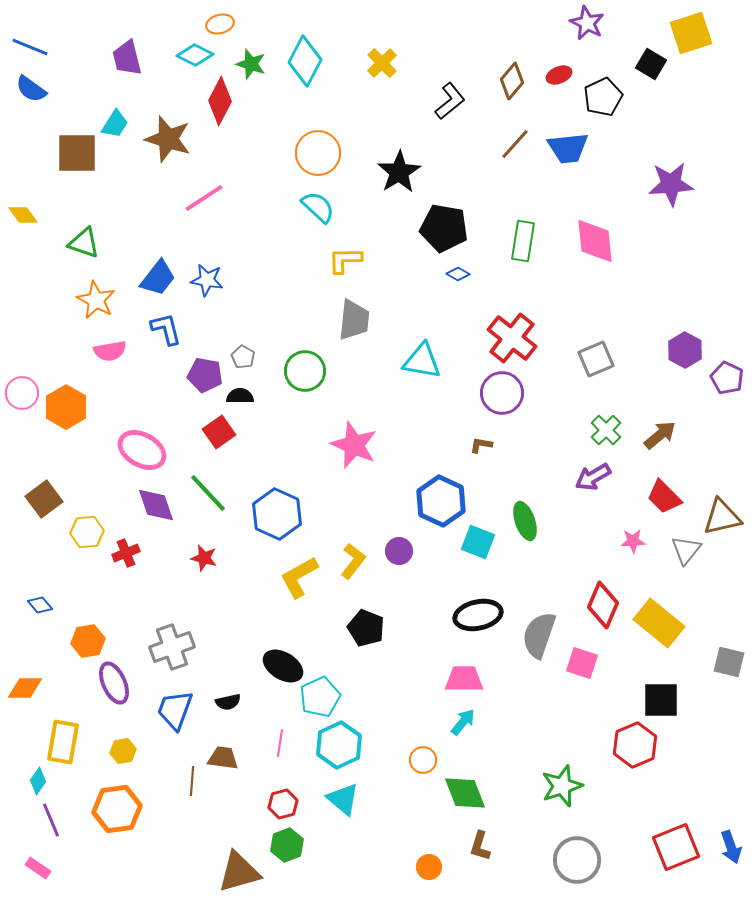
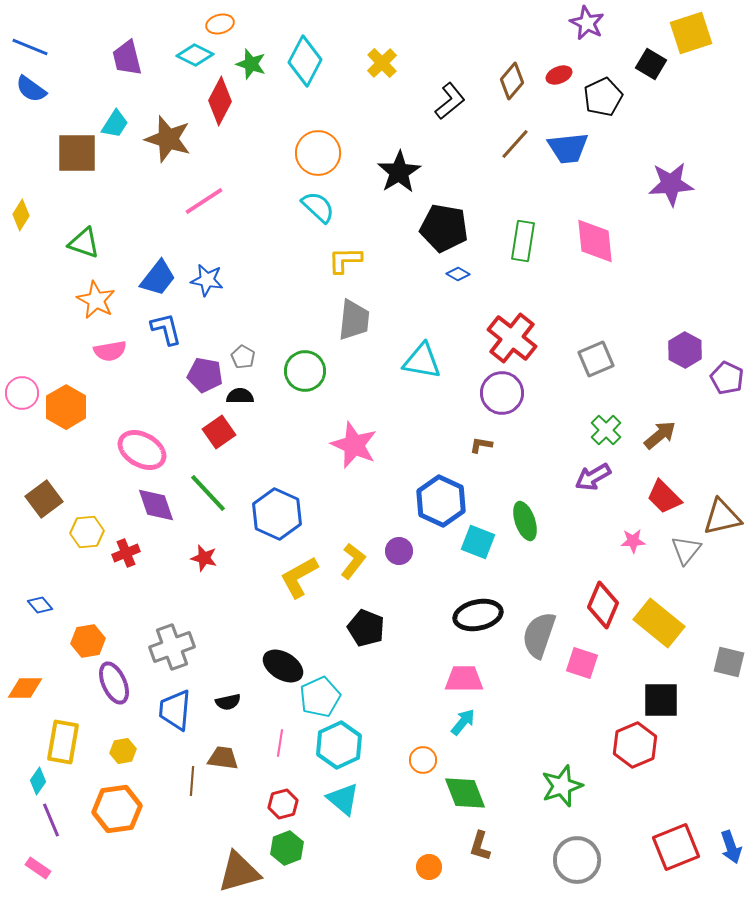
pink line at (204, 198): moved 3 px down
yellow diamond at (23, 215): moved 2 px left; rotated 68 degrees clockwise
blue trapezoid at (175, 710): rotated 15 degrees counterclockwise
green hexagon at (287, 845): moved 3 px down
